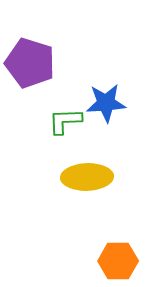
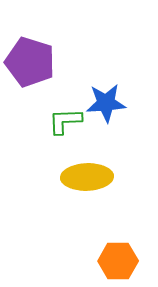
purple pentagon: moved 1 px up
